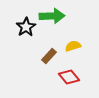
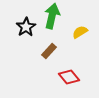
green arrow: rotated 75 degrees counterclockwise
yellow semicircle: moved 7 px right, 14 px up; rotated 14 degrees counterclockwise
brown rectangle: moved 5 px up
